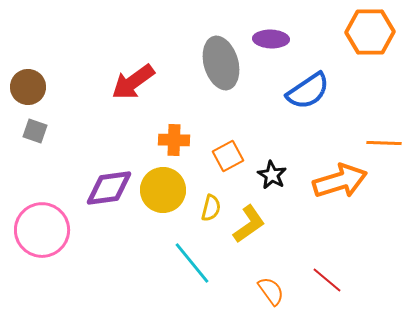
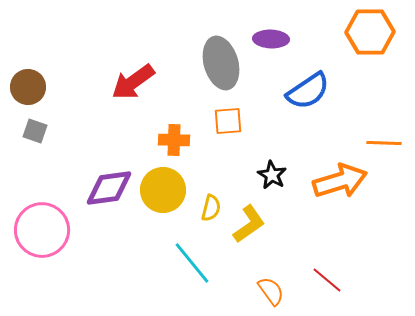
orange square: moved 35 px up; rotated 24 degrees clockwise
